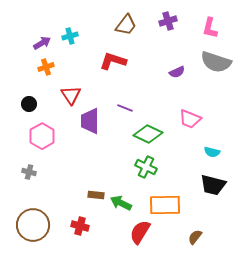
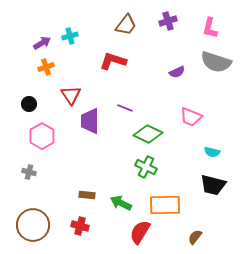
pink trapezoid: moved 1 px right, 2 px up
brown rectangle: moved 9 px left
